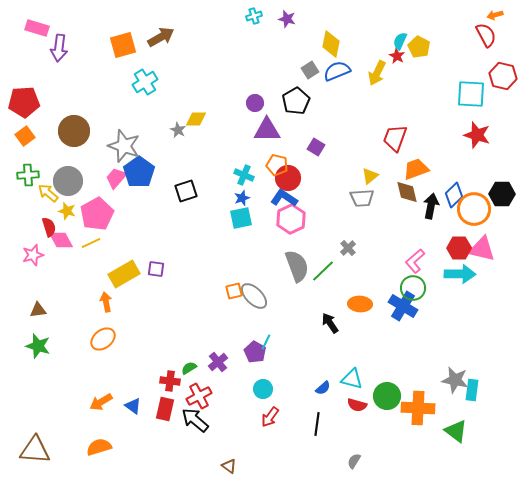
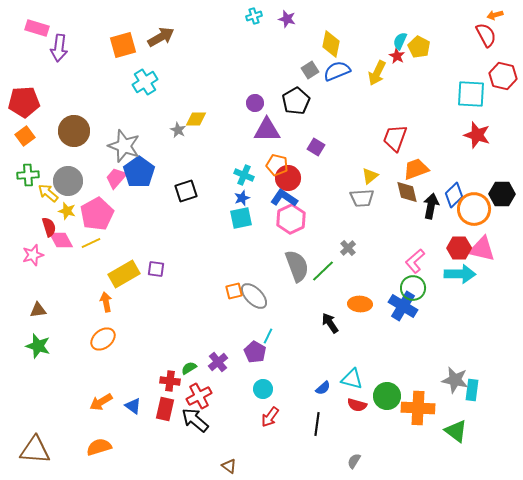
cyan line at (266, 342): moved 2 px right, 6 px up
